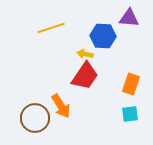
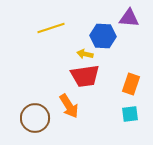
red trapezoid: rotated 48 degrees clockwise
orange arrow: moved 8 px right
